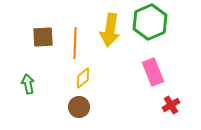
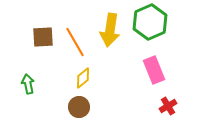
orange line: moved 1 px up; rotated 32 degrees counterclockwise
pink rectangle: moved 1 px right, 2 px up
red cross: moved 3 px left, 1 px down
